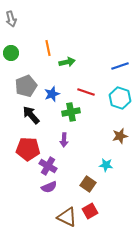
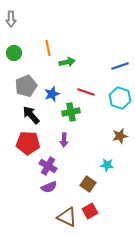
gray arrow: rotated 14 degrees clockwise
green circle: moved 3 px right
red pentagon: moved 6 px up
cyan star: moved 1 px right
